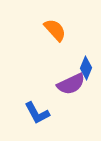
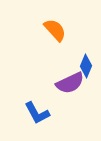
blue diamond: moved 2 px up
purple semicircle: moved 1 px left, 1 px up
